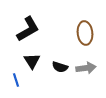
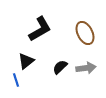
black L-shape: moved 12 px right
brown ellipse: rotated 20 degrees counterclockwise
black triangle: moved 6 px left; rotated 24 degrees clockwise
black semicircle: rotated 119 degrees clockwise
